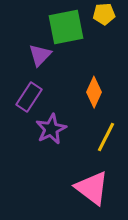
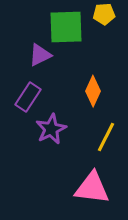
green square: rotated 9 degrees clockwise
purple triangle: rotated 20 degrees clockwise
orange diamond: moved 1 px left, 1 px up
purple rectangle: moved 1 px left
pink triangle: rotated 30 degrees counterclockwise
